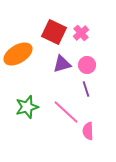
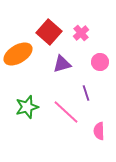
red square: moved 5 px left; rotated 15 degrees clockwise
pink circle: moved 13 px right, 3 px up
purple line: moved 4 px down
pink semicircle: moved 11 px right
